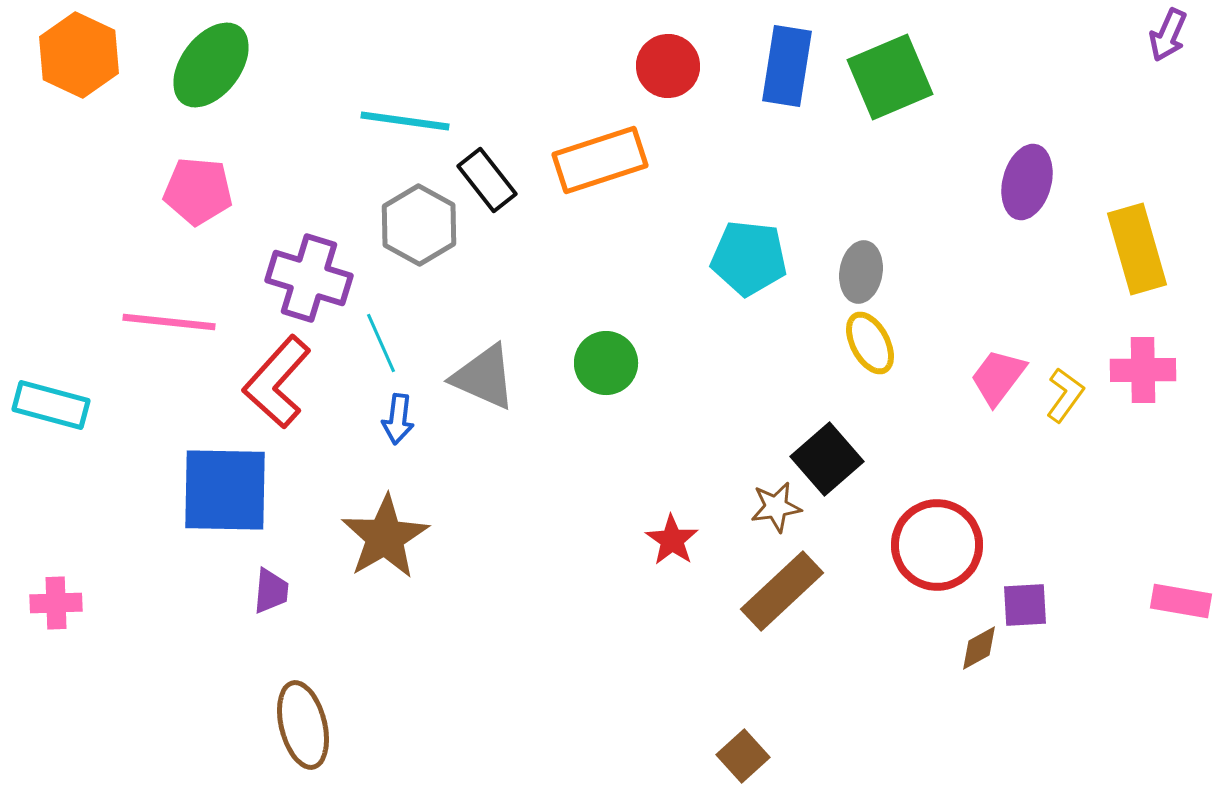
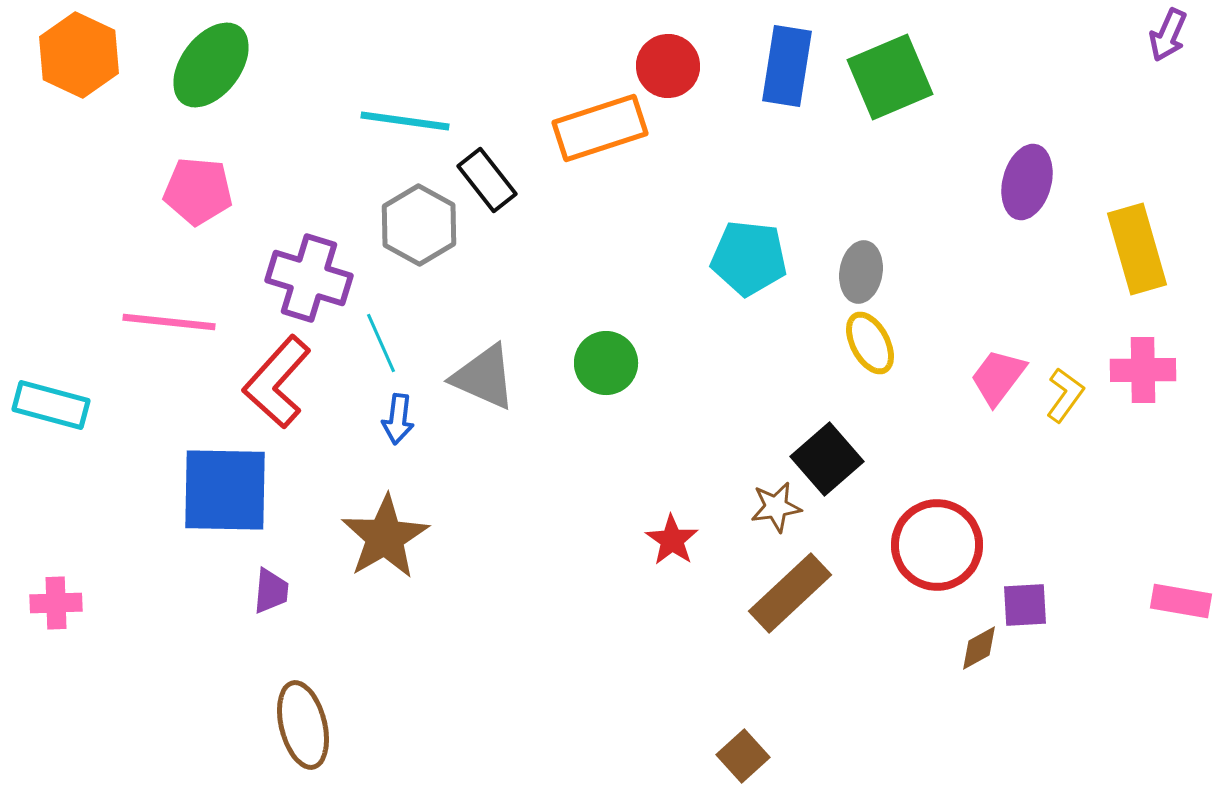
orange rectangle at (600, 160): moved 32 px up
brown rectangle at (782, 591): moved 8 px right, 2 px down
